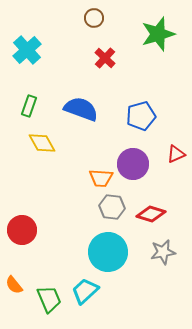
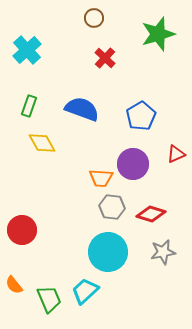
blue semicircle: moved 1 px right
blue pentagon: rotated 16 degrees counterclockwise
